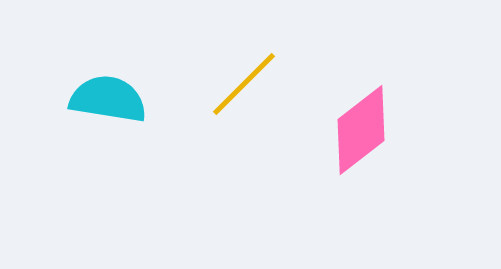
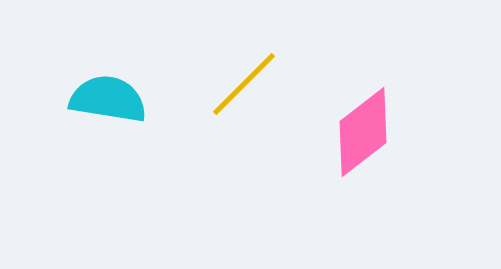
pink diamond: moved 2 px right, 2 px down
